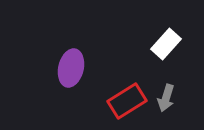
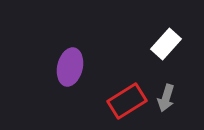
purple ellipse: moved 1 px left, 1 px up
